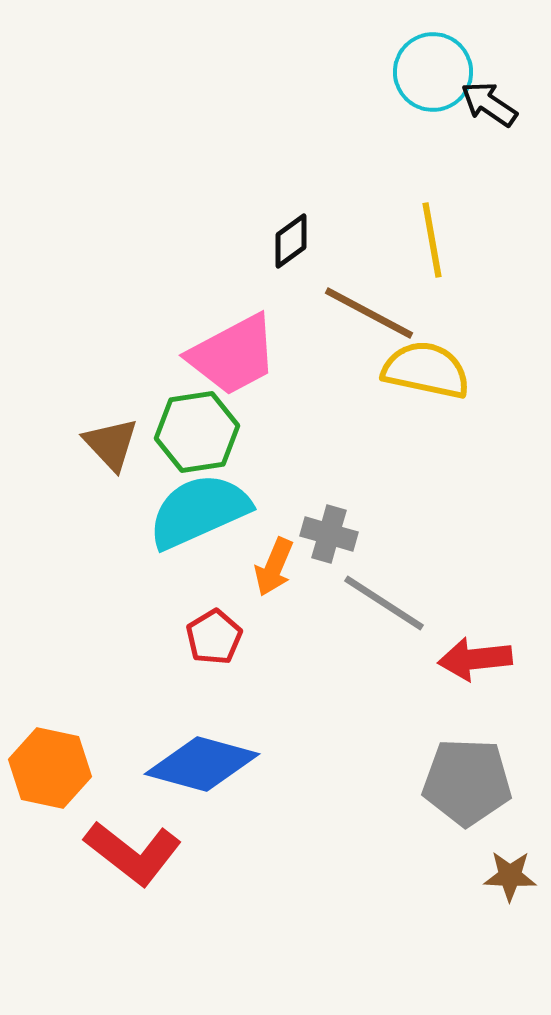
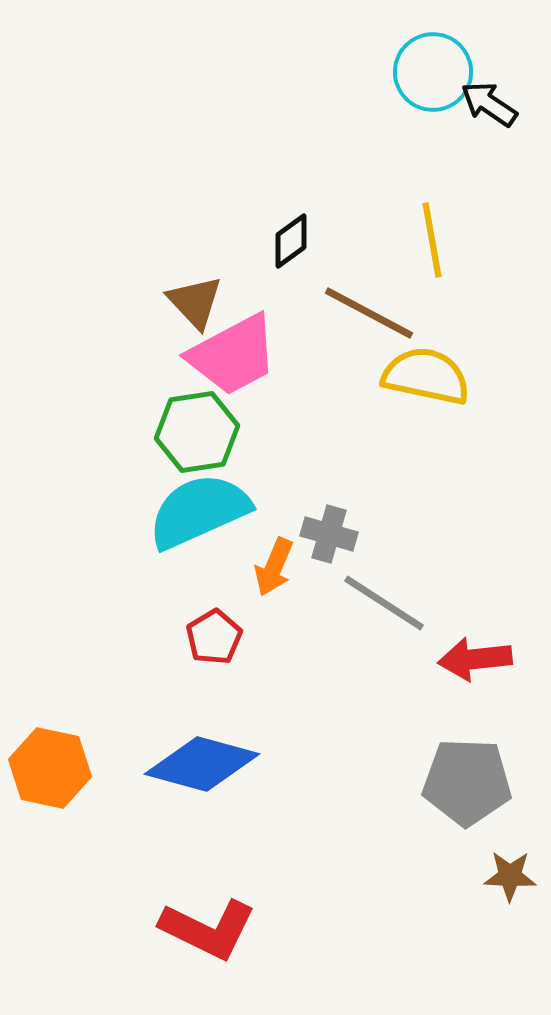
yellow semicircle: moved 6 px down
brown triangle: moved 84 px right, 142 px up
red L-shape: moved 75 px right, 76 px down; rotated 12 degrees counterclockwise
